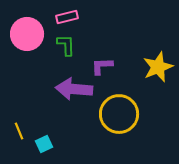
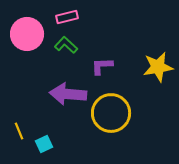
green L-shape: rotated 45 degrees counterclockwise
yellow star: rotated 12 degrees clockwise
purple arrow: moved 6 px left, 5 px down
yellow circle: moved 8 px left, 1 px up
